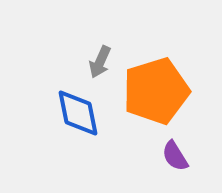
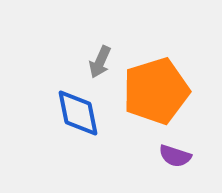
purple semicircle: rotated 40 degrees counterclockwise
